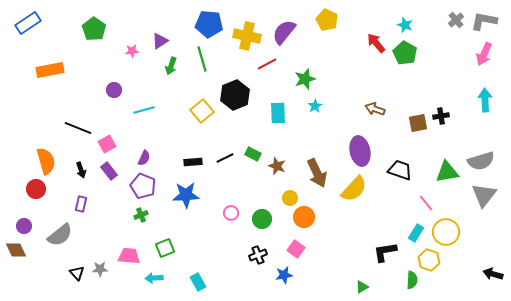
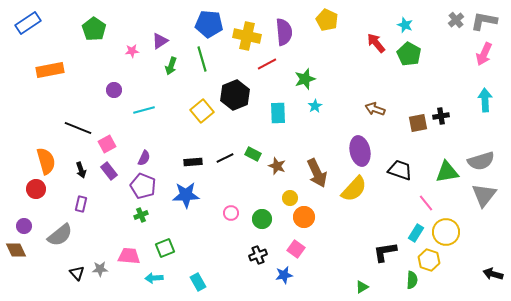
purple semicircle at (284, 32): rotated 136 degrees clockwise
green pentagon at (405, 53): moved 4 px right, 1 px down
